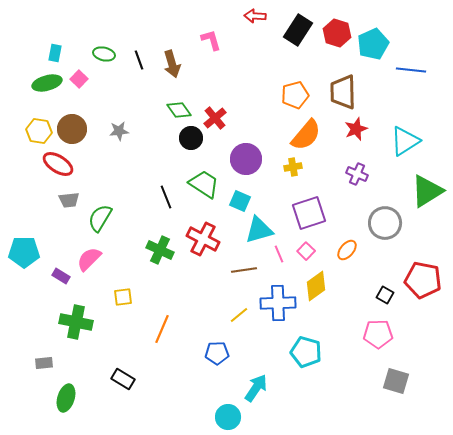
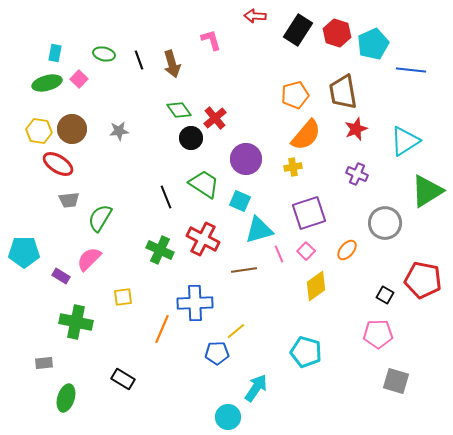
brown trapezoid at (343, 92): rotated 9 degrees counterclockwise
blue cross at (278, 303): moved 83 px left
yellow line at (239, 315): moved 3 px left, 16 px down
